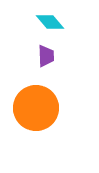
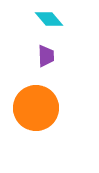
cyan diamond: moved 1 px left, 3 px up
